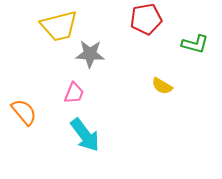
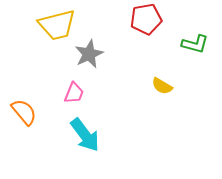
yellow trapezoid: moved 2 px left, 1 px up
gray star: moved 1 px left; rotated 28 degrees counterclockwise
